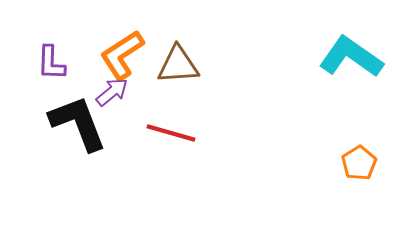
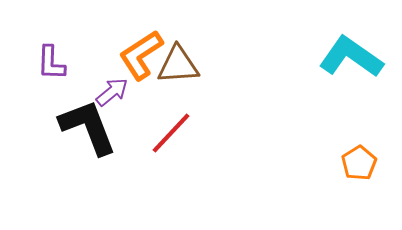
orange L-shape: moved 19 px right
black L-shape: moved 10 px right, 4 px down
red line: rotated 63 degrees counterclockwise
